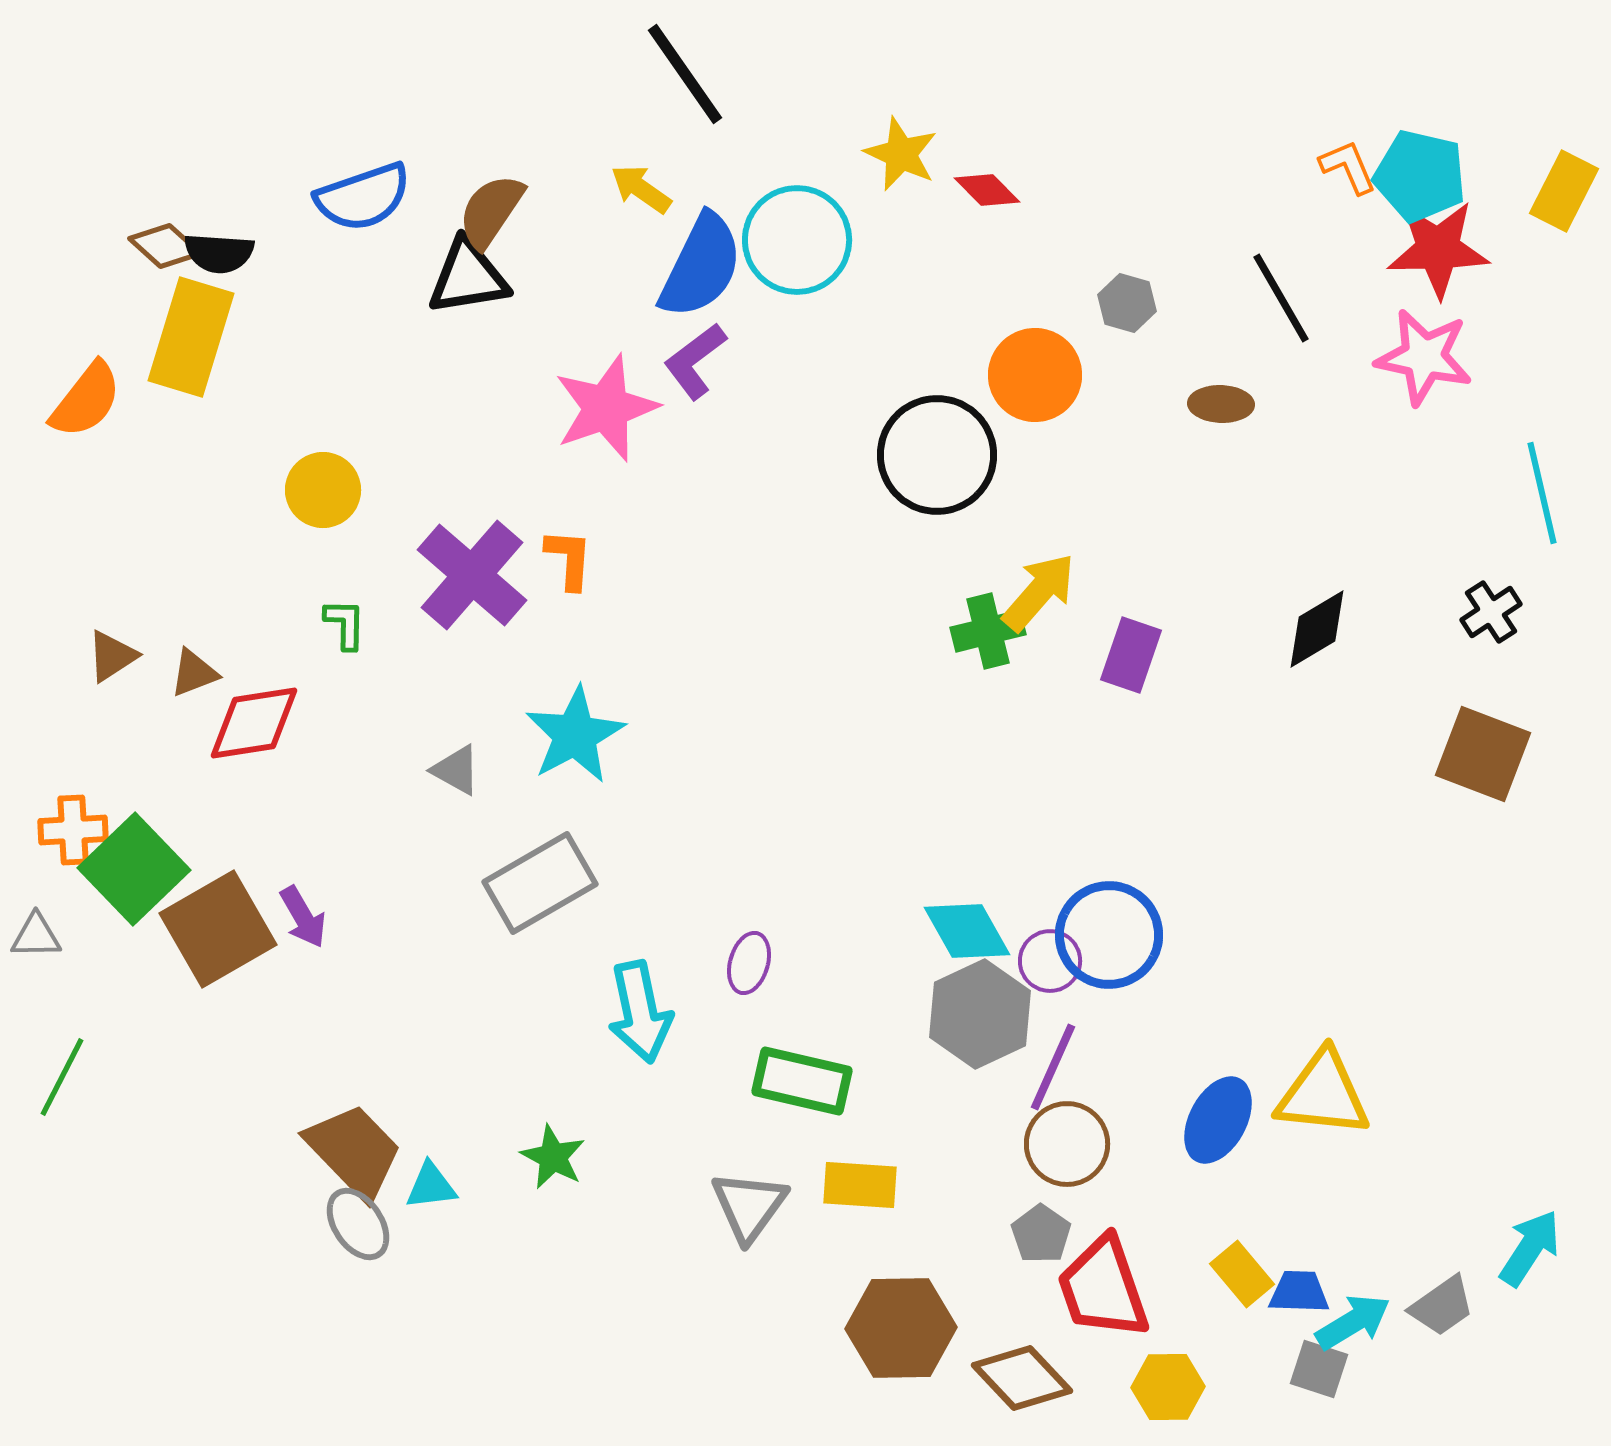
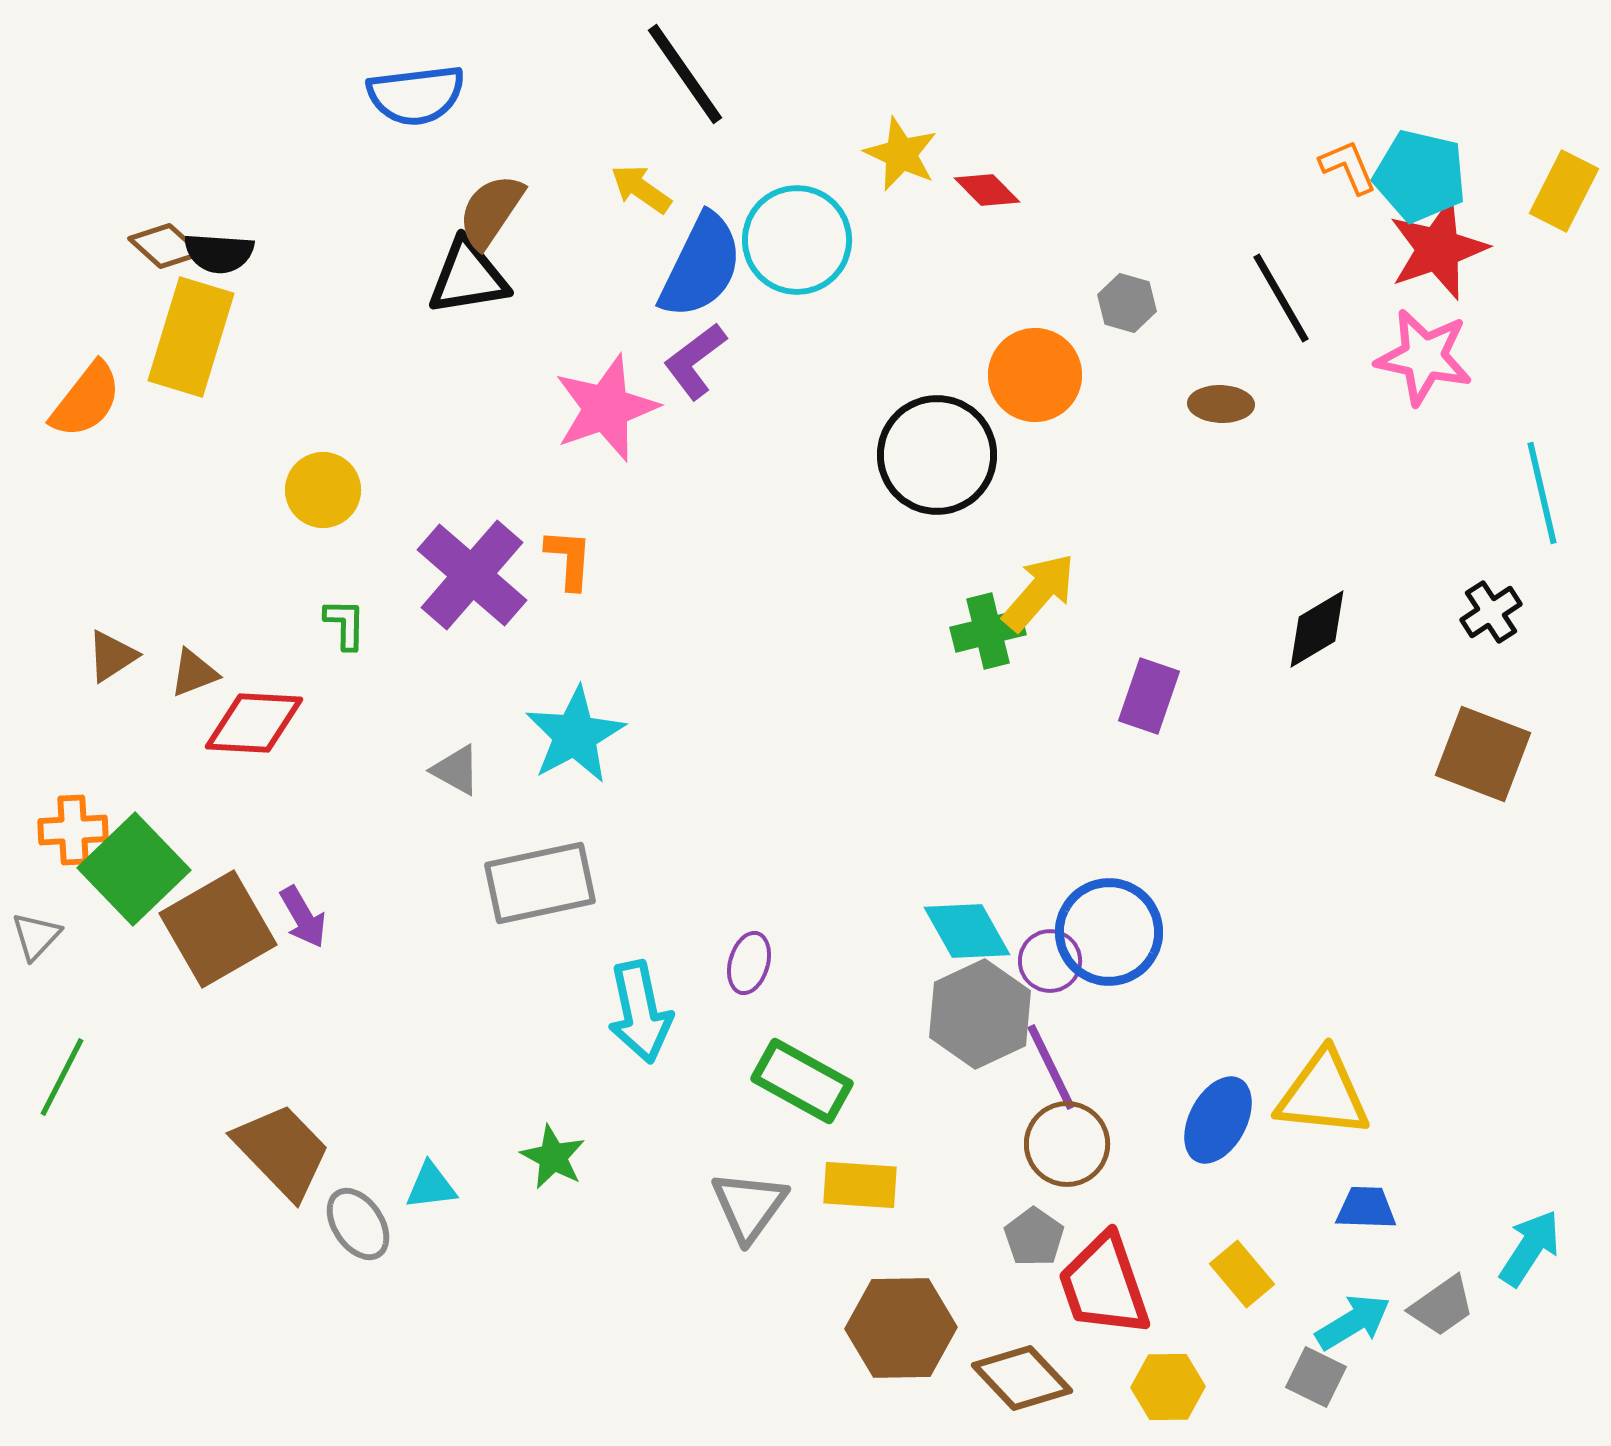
blue semicircle at (363, 197): moved 53 px right, 102 px up; rotated 12 degrees clockwise
red star at (1438, 249): rotated 18 degrees counterclockwise
purple rectangle at (1131, 655): moved 18 px right, 41 px down
red diamond at (254, 723): rotated 12 degrees clockwise
gray rectangle at (540, 883): rotated 18 degrees clockwise
blue circle at (1109, 935): moved 3 px up
gray triangle at (36, 936): rotated 46 degrees counterclockwise
purple line at (1053, 1067): moved 2 px left; rotated 50 degrees counterclockwise
green rectangle at (802, 1081): rotated 16 degrees clockwise
brown trapezoid at (354, 1151): moved 72 px left
gray pentagon at (1041, 1234): moved 7 px left, 3 px down
red trapezoid at (1103, 1288): moved 1 px right, 3 px up
blue trapezoid at (1299, 1292): moved 67 px right, 84 px up
gray square at (1319, 1369): moved 3 px left, 8 px down; rotated 8 degrees clockwise
